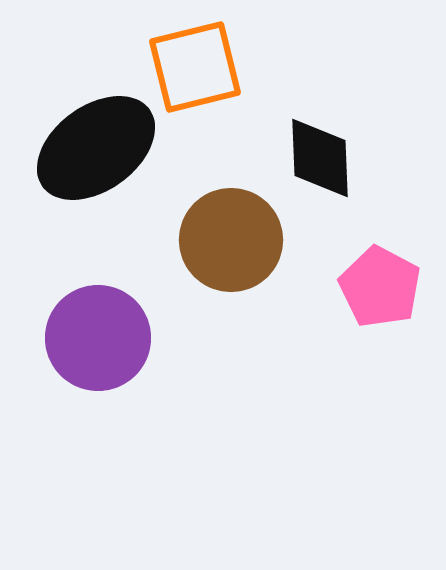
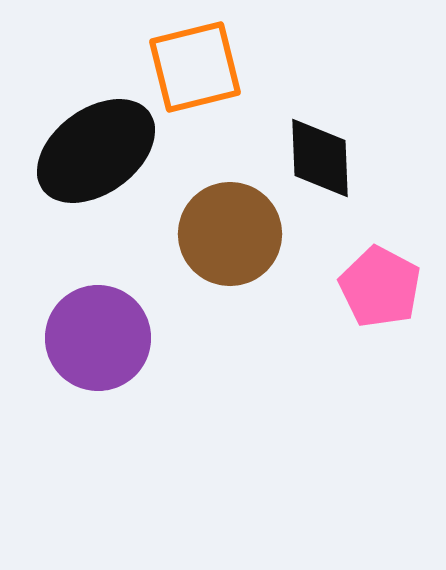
black ellipse: moved 3 px down
brown circle: moved 1 px left, 6 px up
